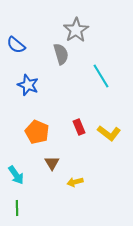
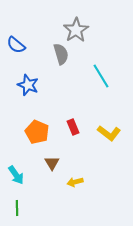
red rectangle: moved 6 px left
